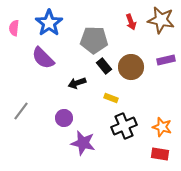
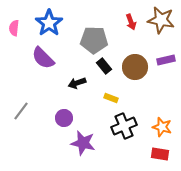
brown circle: moved 4 px right
